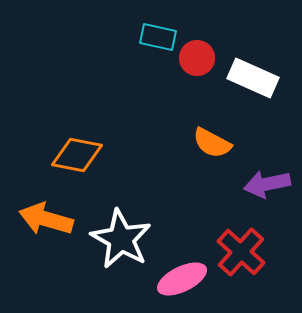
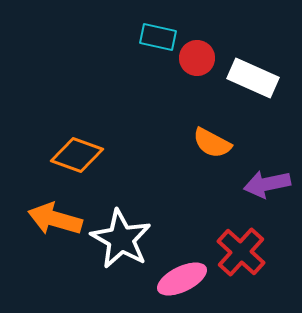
orange diamond: rotated 9 degrees clockwise
orange arrow: moved 9 px right
